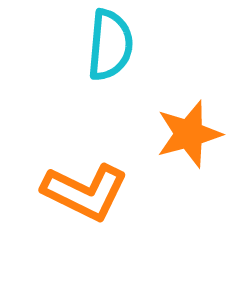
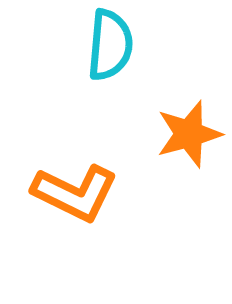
orange L-shape: moved 10 px left, 1 px down
